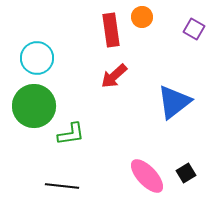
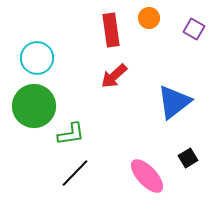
orange circle: moved 7 px right, 1 px down
black square: moved 2 px right, 15 px up
black line: moved 13 px right, 13 px up; rotated 52 degrees counterclockwise
